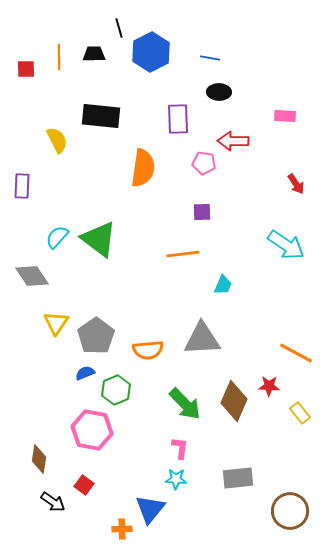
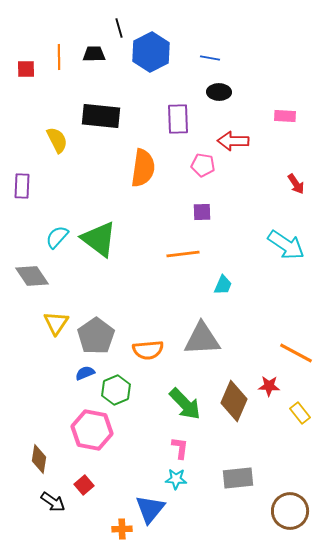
pink pentagon at (204, 163): moved 1 px left, 2 px down
red square at (84, 485): rotated 12 degrees clockwise
